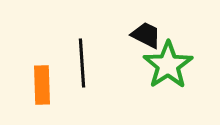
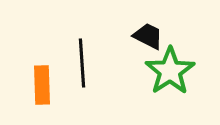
black trapezoid: moved 2 px right, 1 px down
green star: moved 2 px right, 6 px down
